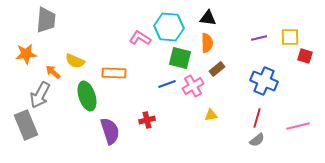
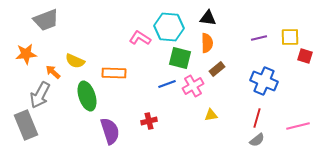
gray trapezoid: rotated 64 degrees clockwise
red cross: moved 2 px right, 1 px down
